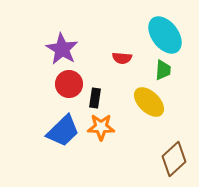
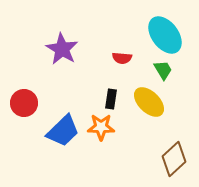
green trapezoid: rotated 35 degrees counterclockwise
red circle: moved 45 px left, 19 px down
black rectangle: moved 16 px right, 1 px down
